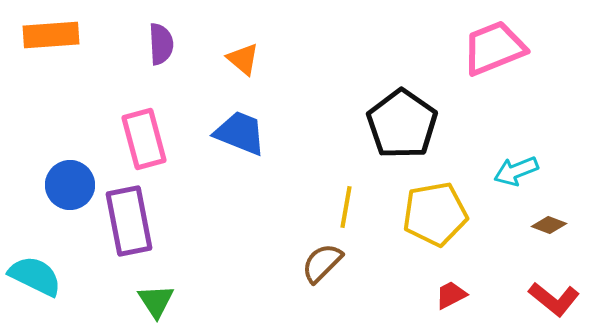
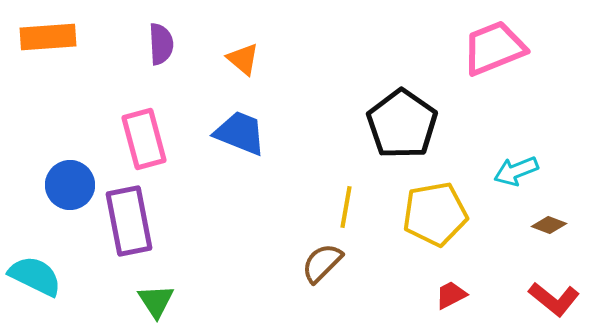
orange rectangle: moved 3 px left, 2 px down
